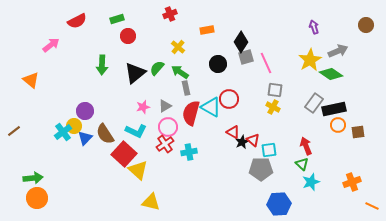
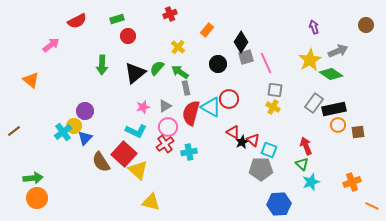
orange rectangle at (207, 30): rotated 40 degrees counterclockwise
brown semicircle at (105, 134): moved 4 px left, 28 px down
cyan square at (269, 150): rotated 28 degrees clockwise
